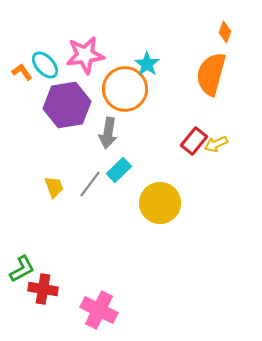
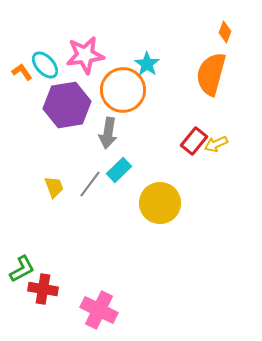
orange circle: moved 2 px left, 1 px down
